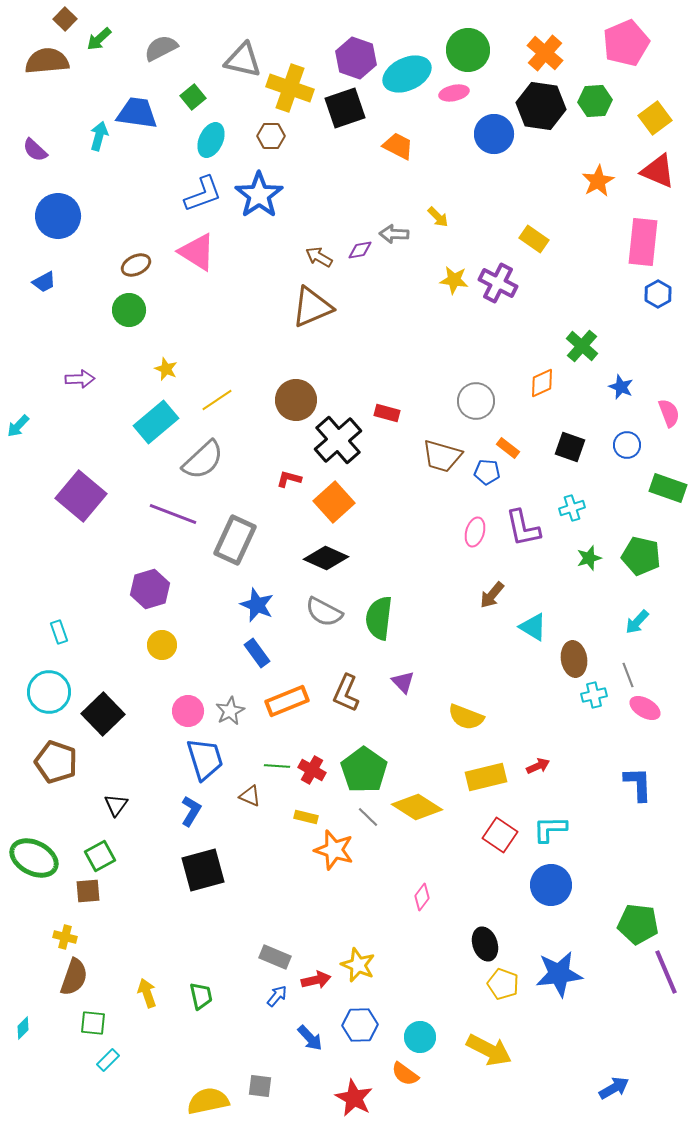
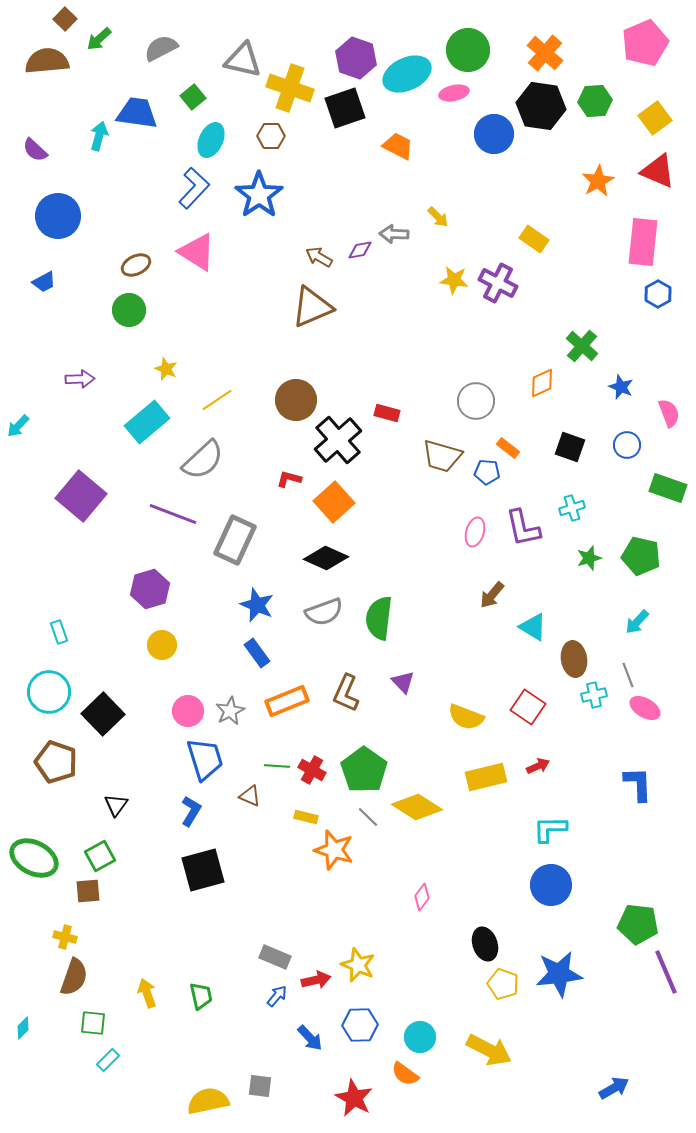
pink pentagon at (626, 43): moved 19 px right
blue L-shape at (203, 194): moved 9 px left, 6 px up; rotated 27 degrees counterclockwise
cyan rectangle at (156, 422): moved 9 px left
gray semicircle at (324, 612): rotated 48 degrees counterclockwise
red square at (500, 835): moved 28 px right, 128 px up
